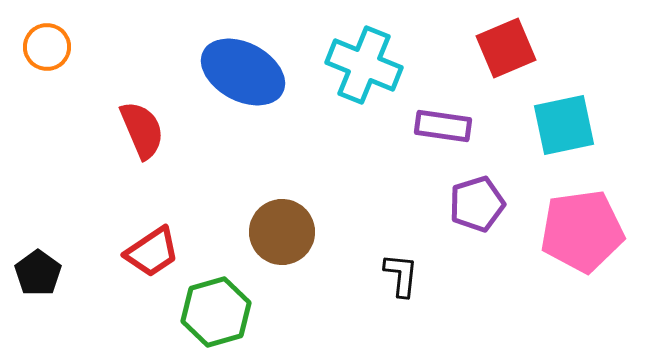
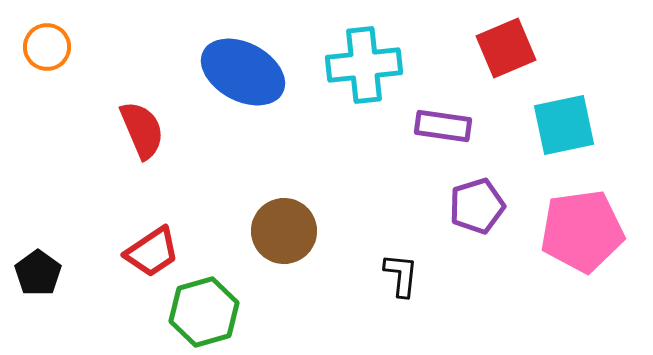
cyan cross: rotated 28 degrees counterclockwise
purple pentagon: moved 2 px down
brown circle: moved 2 px right, 1 px up
green hexagon: moved 12 px left
